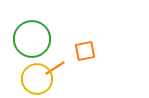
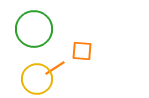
green circle: moved 2 px right, 10 px up
orange square: moved 3 px left; rotated 15 degrees clockwise
